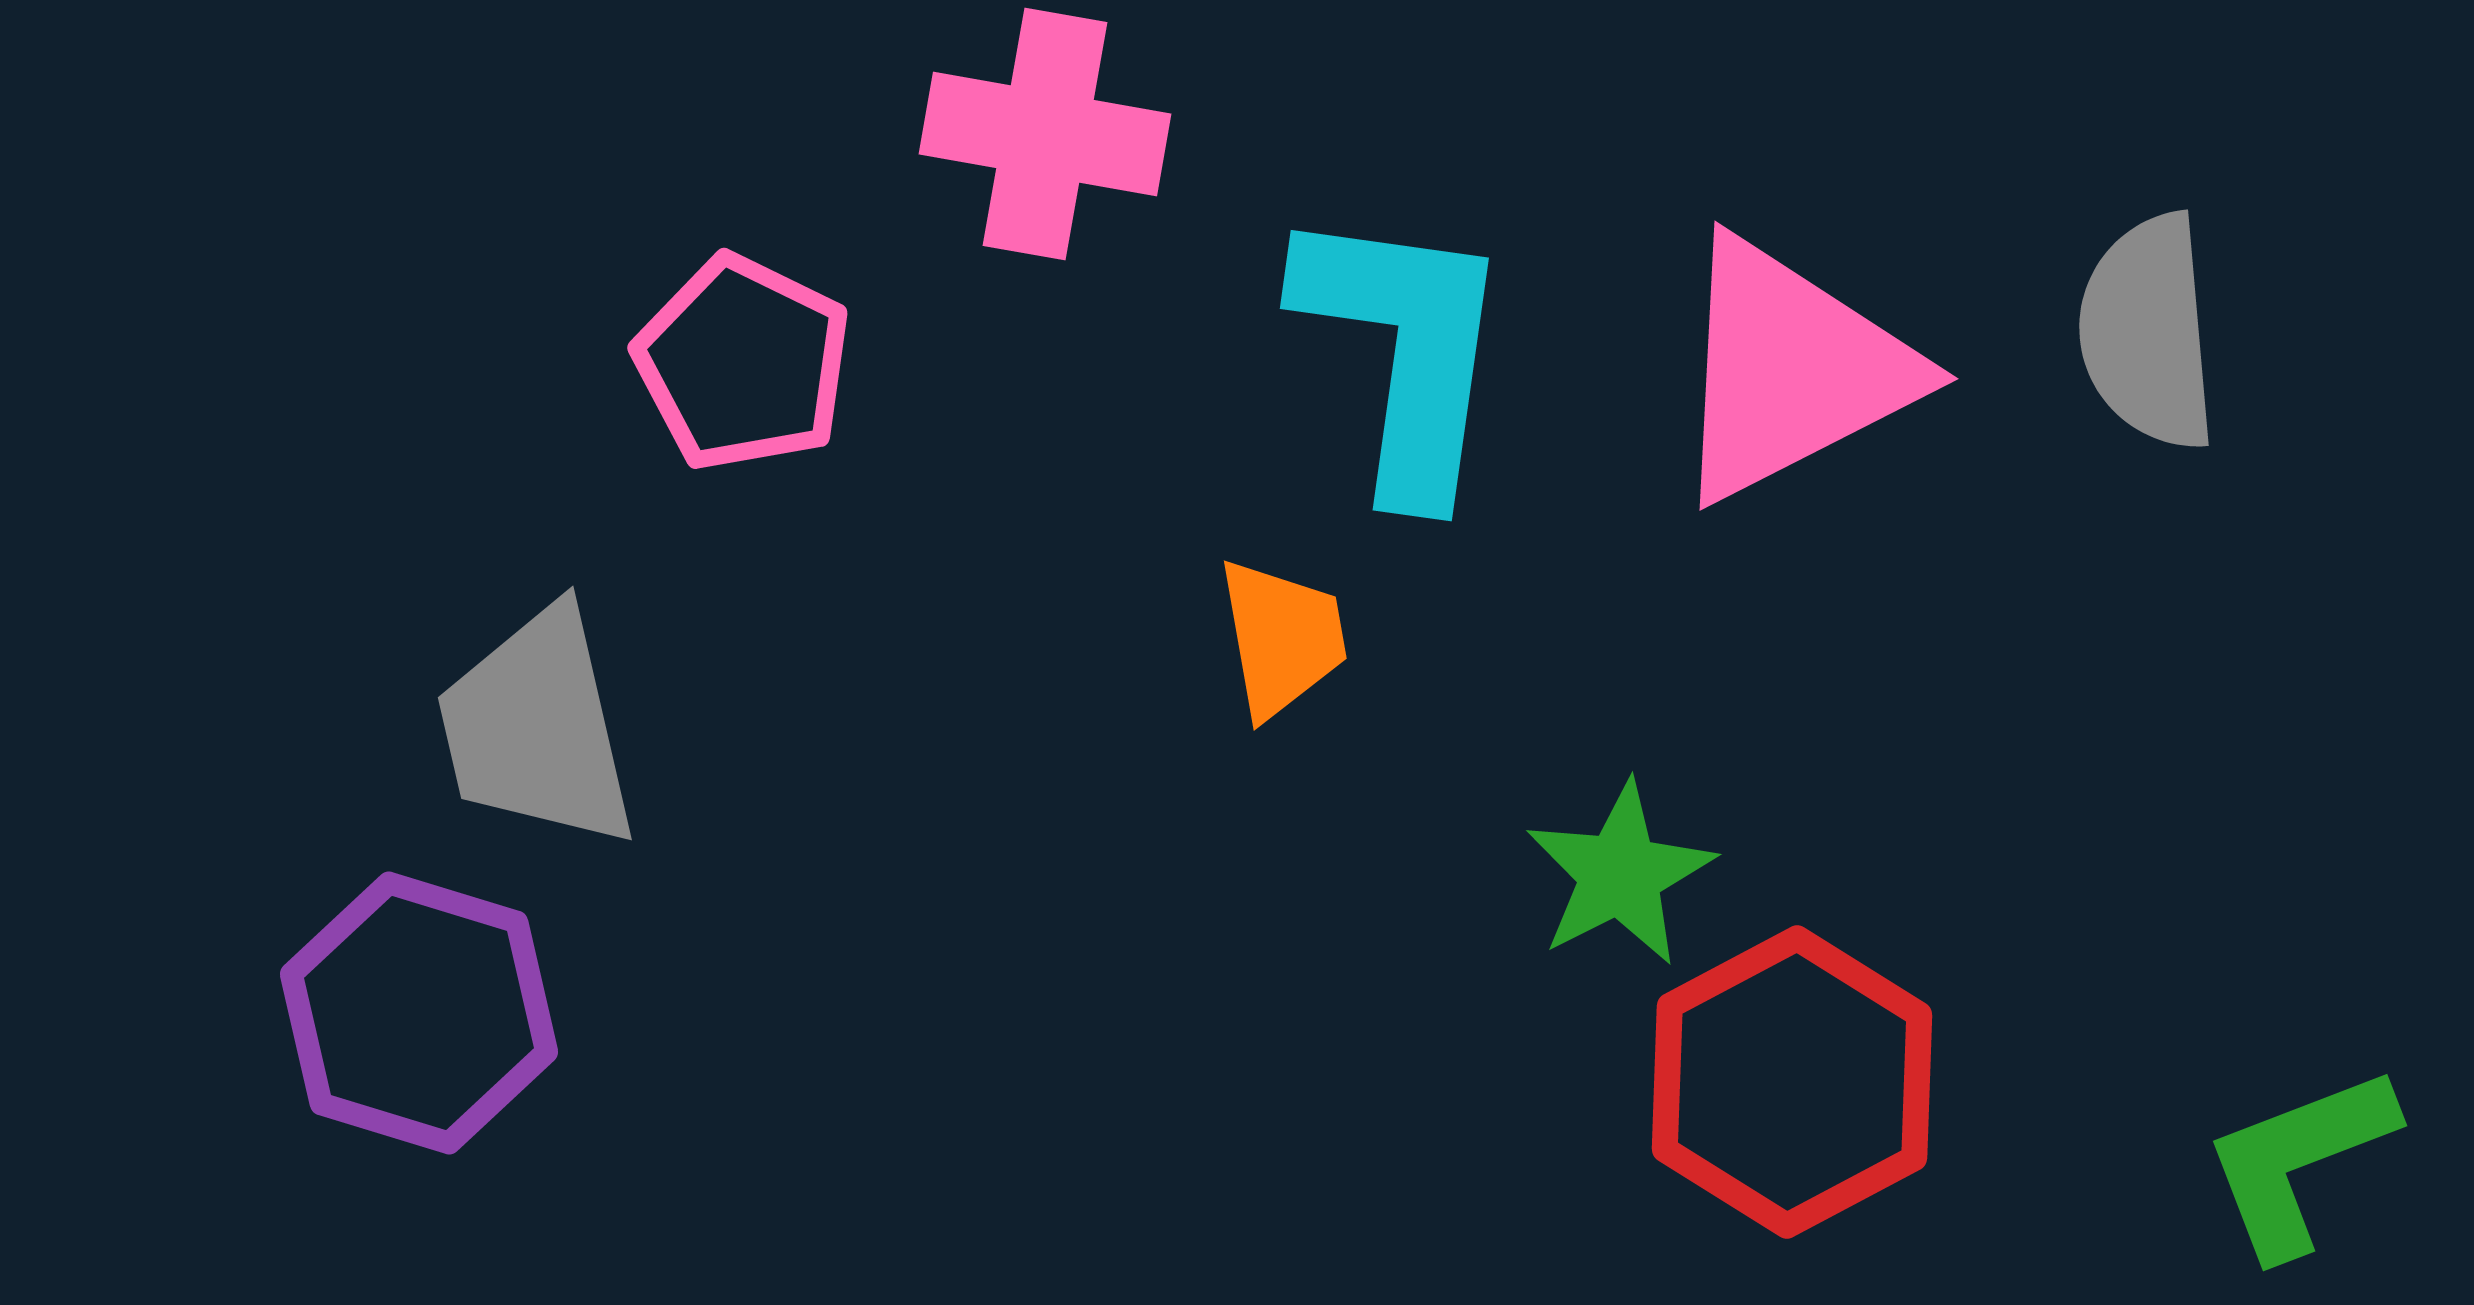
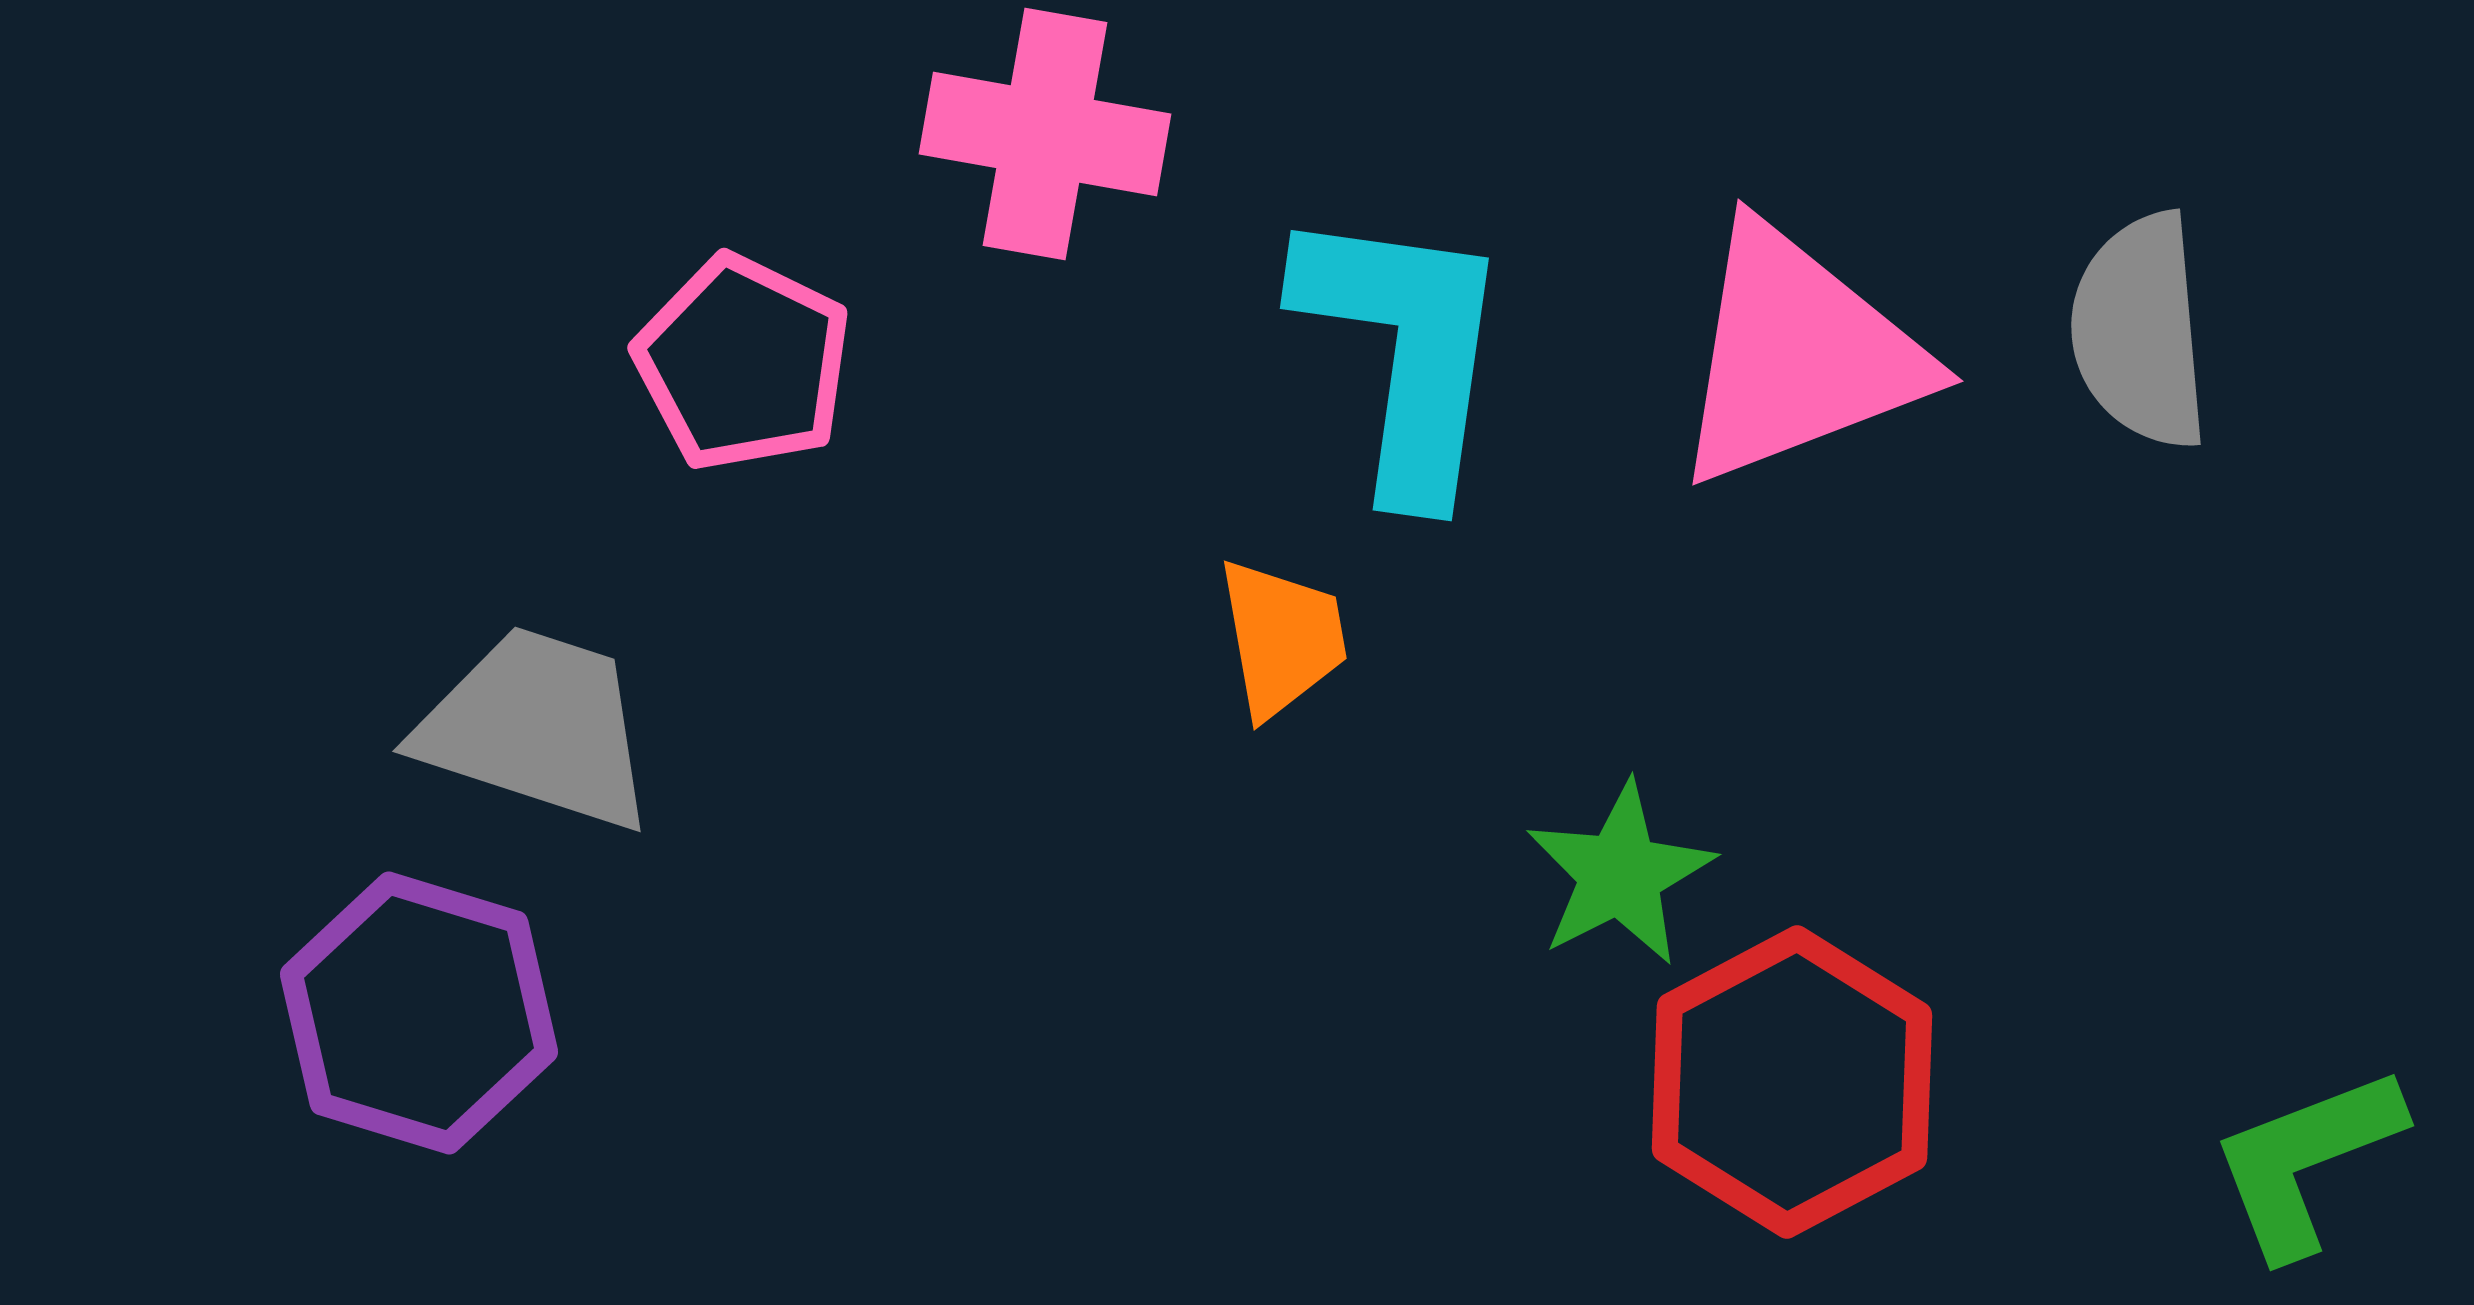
gray semicircle: moved 8 px left, 1 px up
pink triangle: moved 7 px right, 15 px up; rotated 6 degrees clockwise
gray trapezoid: rotated 121 degrees clockwise
green L-shape: moved 7 px right
